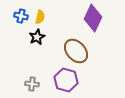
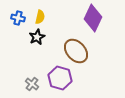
blue cross: moved 3 px left, 2 px down
purple hexagon: moved 6 px left, 2 px up
gray cross: rotated 32 degrees clockwise
